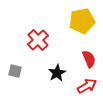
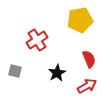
yellow pentagon: moved 2 px left, 1 px up
red cross: moved 1 px left; rotated 10 degrees clockwise
